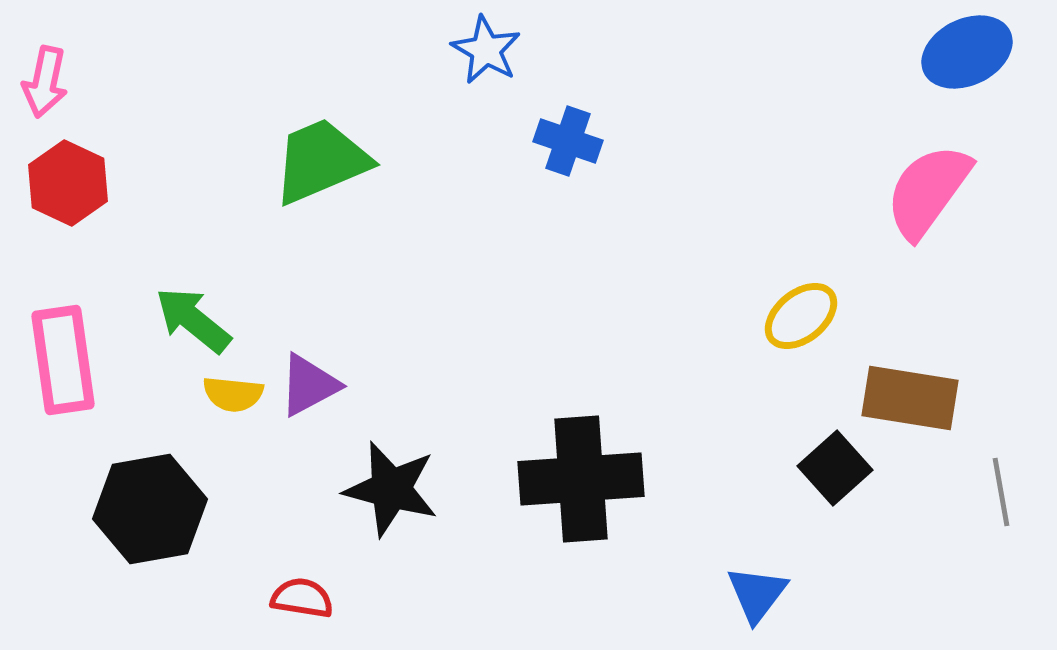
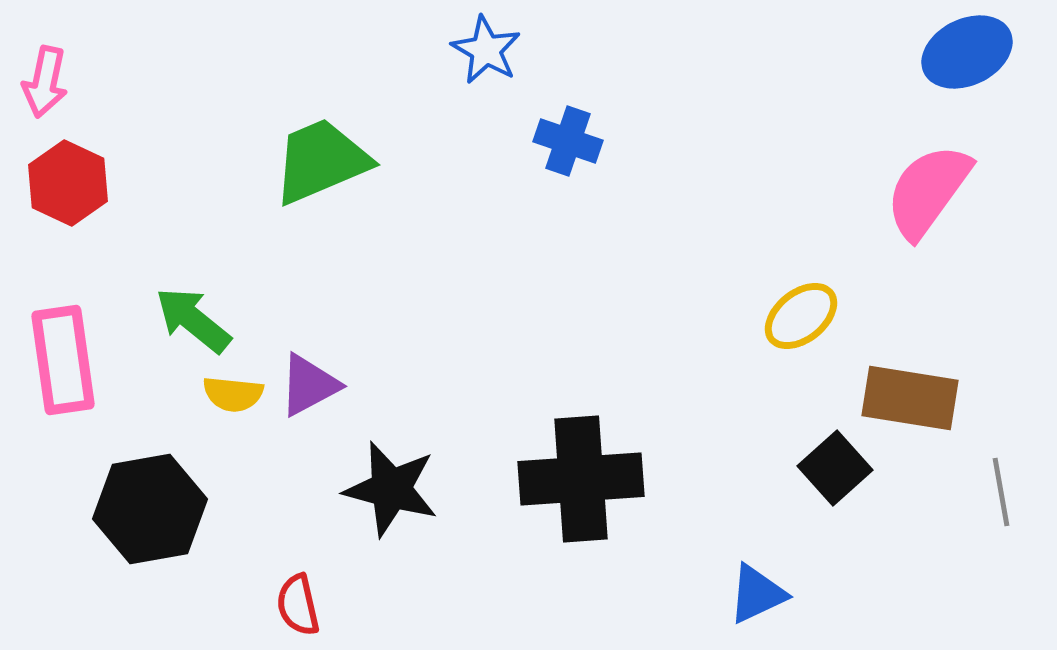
blue triangle: rotated 28 degrees clockwise
red semicircle: moved 4 px left, 7 px down; rotated 112 degrees counterclockwise
